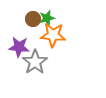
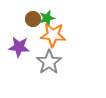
gray star: moved 14 px right
